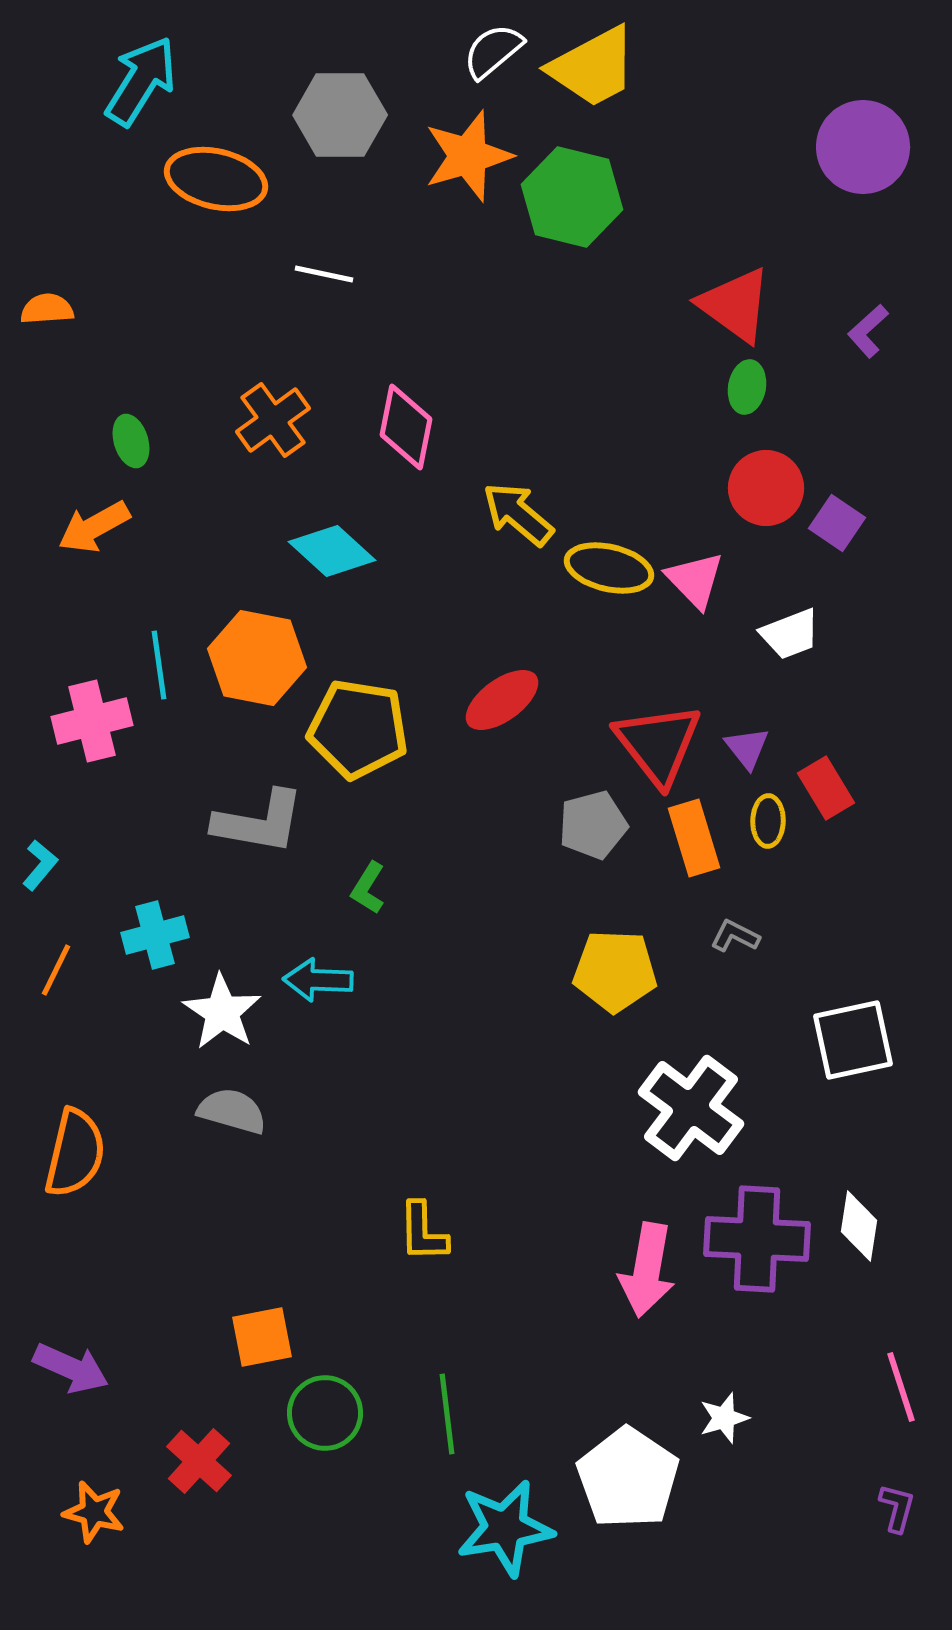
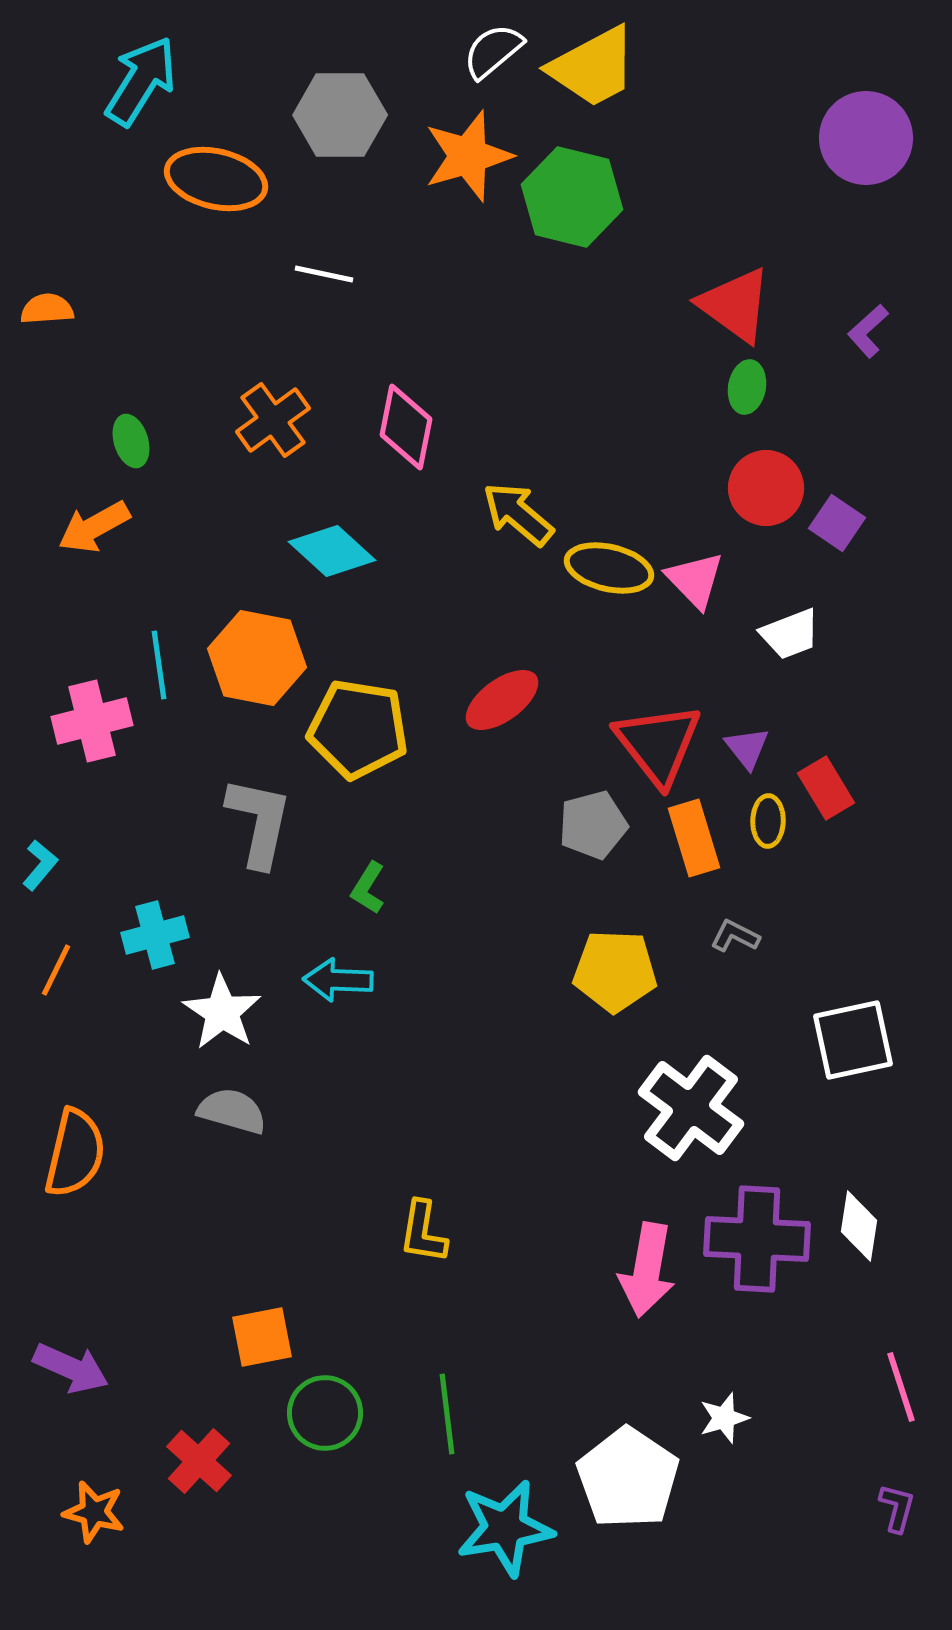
purple circle at (863, 147): moved 3 px right, 9 px up
gray L-shape at (259, 822): rotated 88 degrees counterclockwise
cyan arrow at (318, 980): moved 20 px right
yellow L-shape at (423, 1232): rotated 10 degrees clockwise
